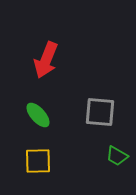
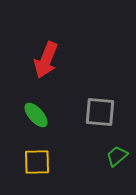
green ellipse: moved 2 px left
green trapezoid: rotated 110 degrees clockwise
yellow square: moved 1 px left, 1 px down
